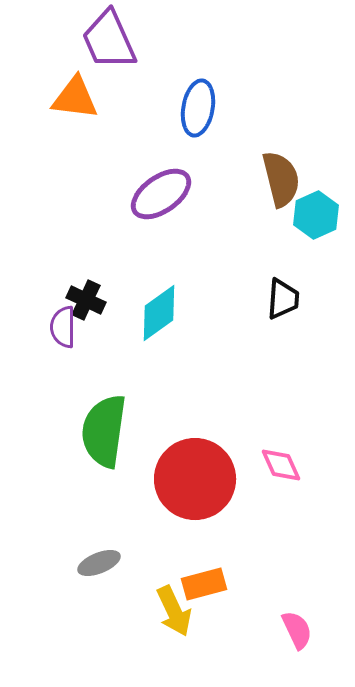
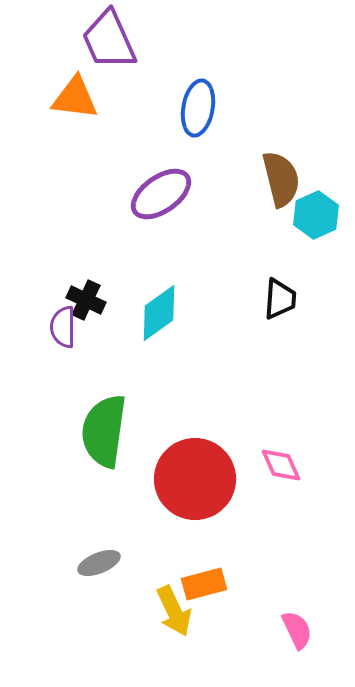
black trapezoid: moved 3 px left
